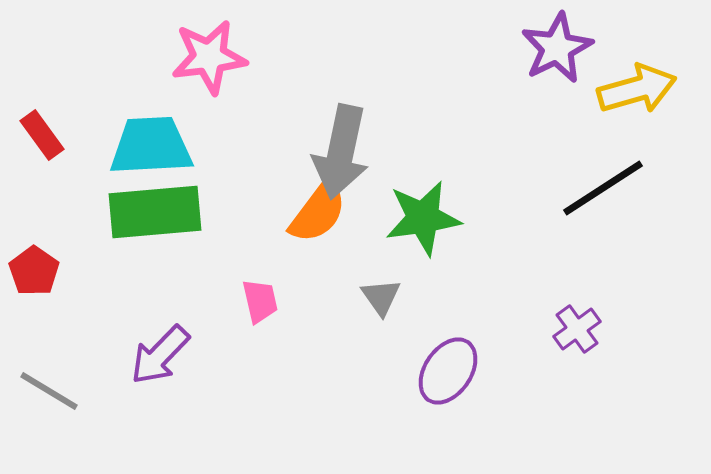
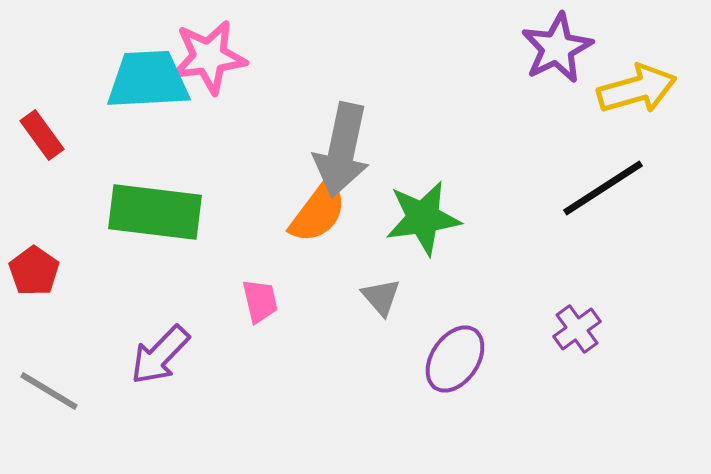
cyan trapezoid: moved 3 px left, 66 px up
gray arrow: moved 1 px right, 2 px up
green rectangle: rotated 12 degrees clockwise
gray triangle: rotated 6 degrees counterclockwise
purple ellipse: moved 7 px right, 12 px up
